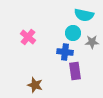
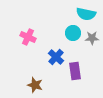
cyan semicircle: moved 2 px right, 1 px up
pink cross: rotated 14 degrees counterclockwise
gray star: moved 4 px up
blue cross: moved 9 px left, 5 px down; rotated 35 degrees clockwise
